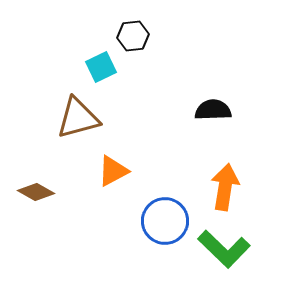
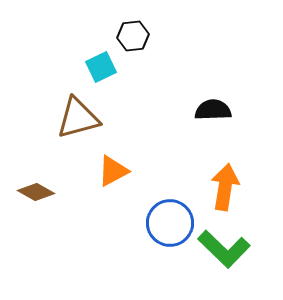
blue circle: moved 5 px right, 2 px down
